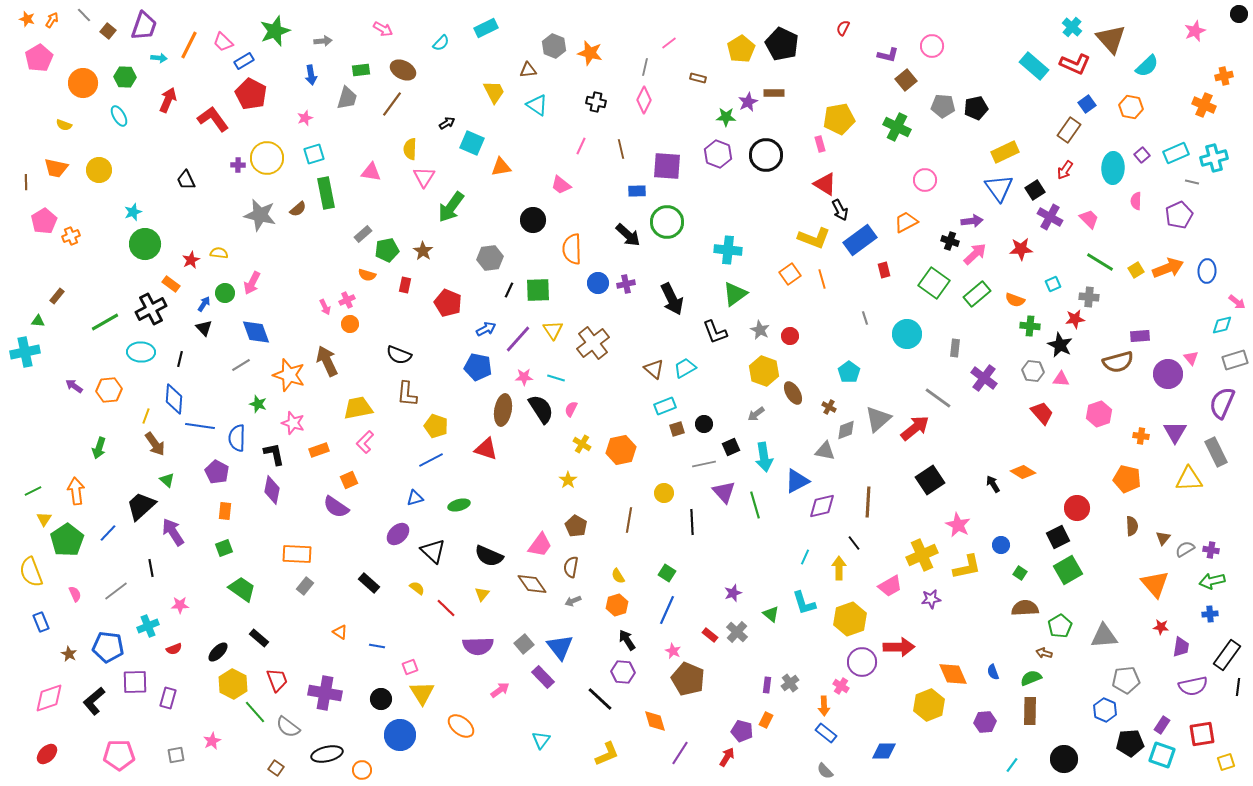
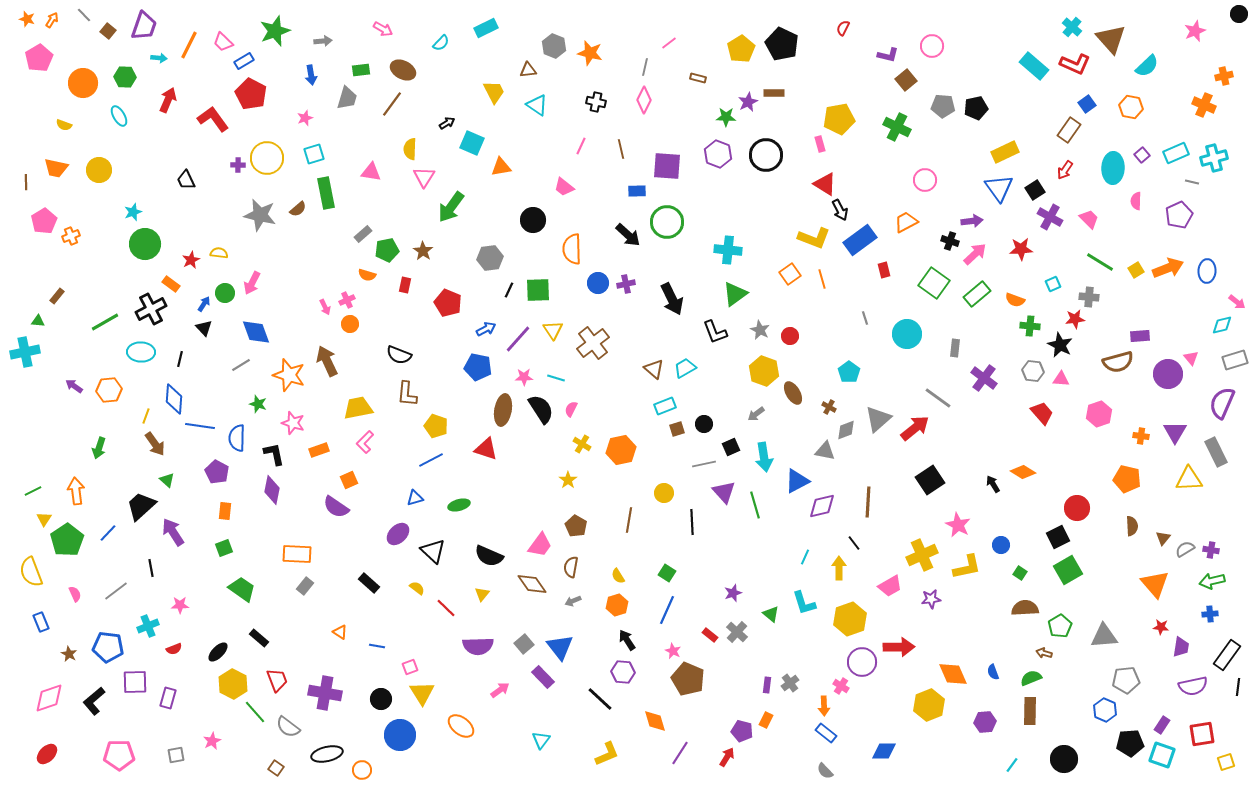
pink trapezoid at (561, 185): moved 3 px right, 2 px down
